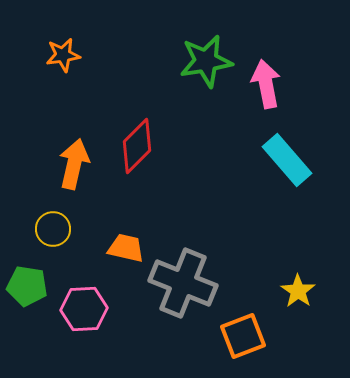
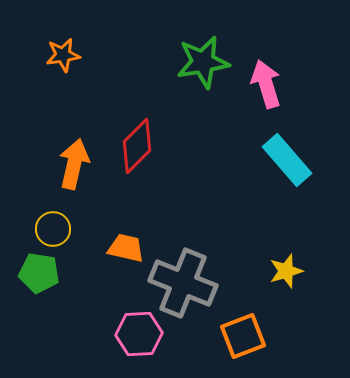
green star: moved 3 px left, 1 px down
pink arrow: rotated 6 degrees counterclockwise
green pentagon: moved 12 px right, 13 px up
yellow star: moved 12 px left, 20 px up; rotated 20 degrees clockwise
pink hexagon: moved 55 px right, 25 px down
